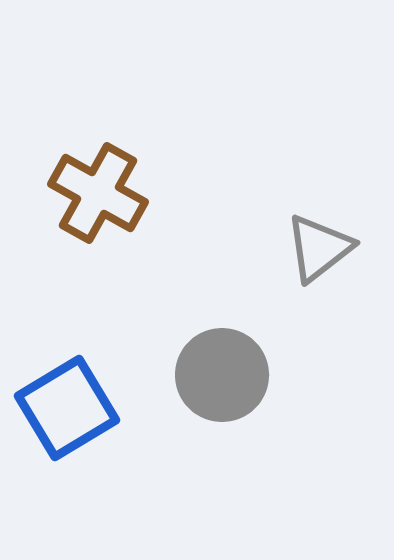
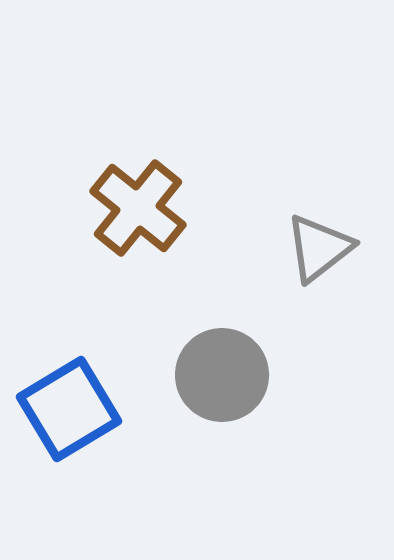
brown cross: moved 40 px right, 15 px down; rotated 10 degrees clockwise
blue square: moved 2 px right, 1 px down
